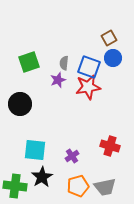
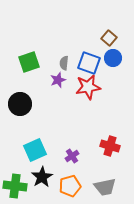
brown square: rotated 21 degrees counterclockwise
blue square: moved 4 px up
cyan square: rotated 30 degrees counterclockwise
orange pentagon: moved 8 px left
